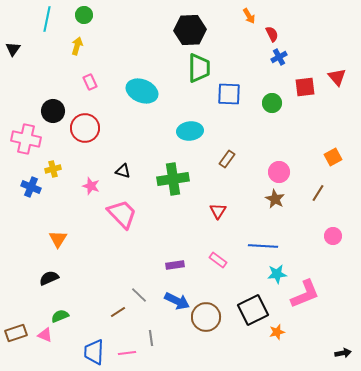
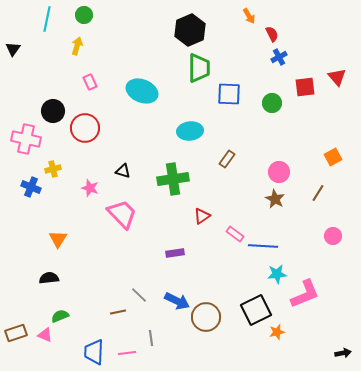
black hexagon at (190, 30): rotated 20 degrees counterclockwise
pink star at (91, 186): moved 1 px left, 2 px down
red triangle at (218, 211): moved 16 px left, 5 px down; rotated 24 degrees clockwise
pink rectangle at (218, 260): moved 17 px right, 26 px up
purple rectangle at (175, 265): moved 12 px up
black semicircle at (49, 278): rotated 18 degrees clockwise
black square at (253, 310): moved 3 px right
brown line at (118, 312): rotated 21 degrees clockwise
